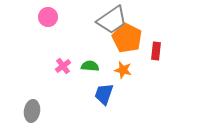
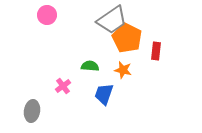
pink circle: moved 1 px left, 2 px up
pink cross: moved 20 px down
